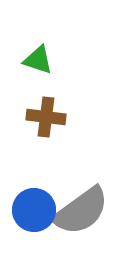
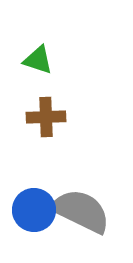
brown cross: rotated 9 degrees counterclockwise
gray semicircle: rotated 118 degrees counterclockwise
